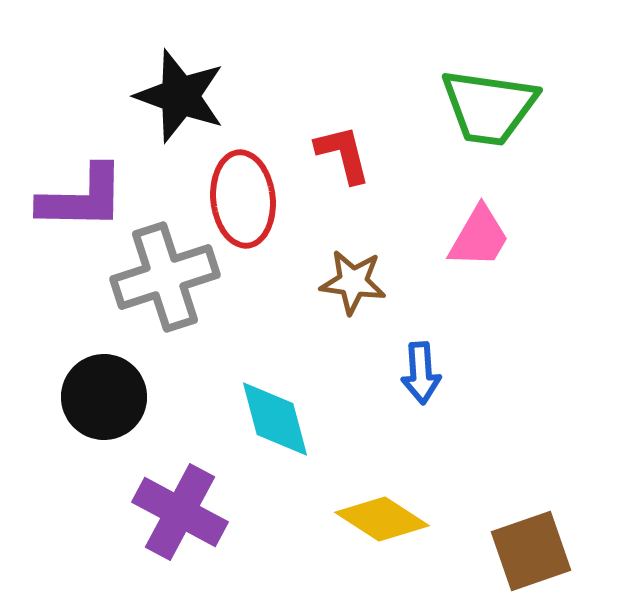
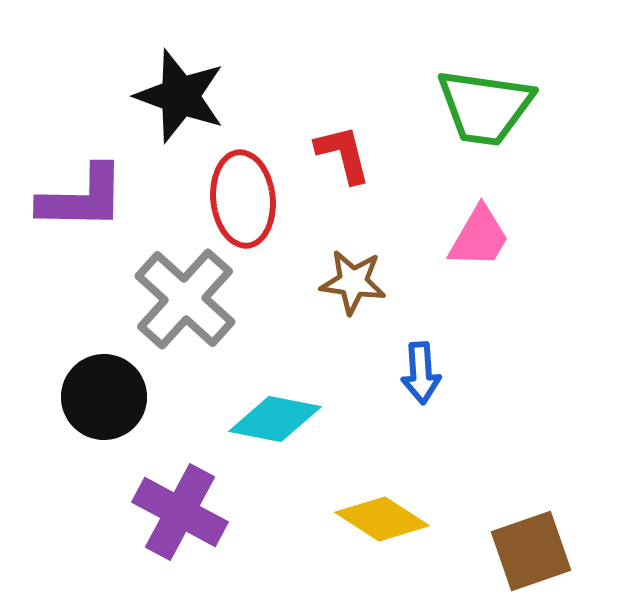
green trapezoid: moved 4 px left
gray cross: moved 20 px right, 22 px down; rotated 30 degrees counterclockwise
cyan diamond: rotated 64 degrees counterclockwise
